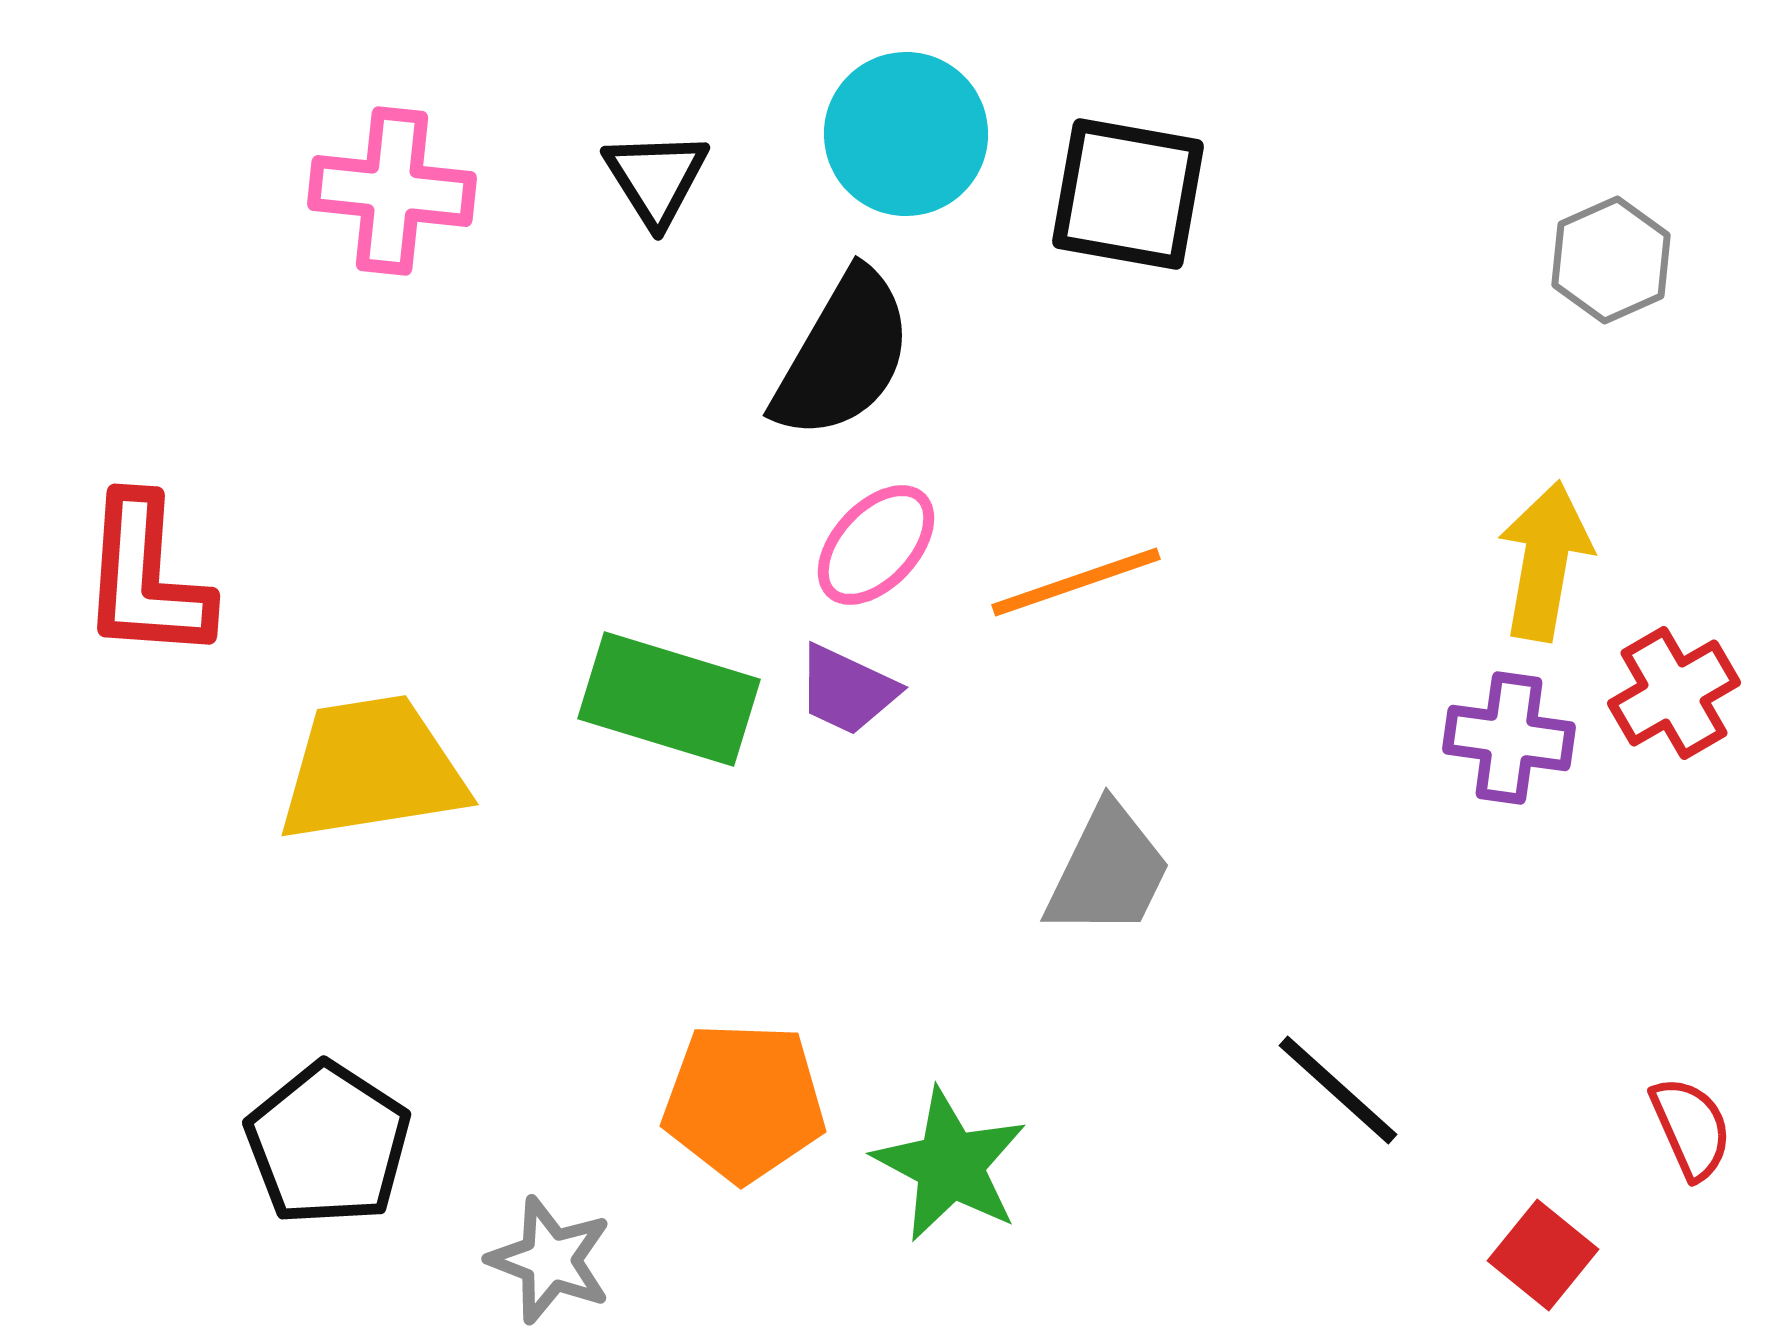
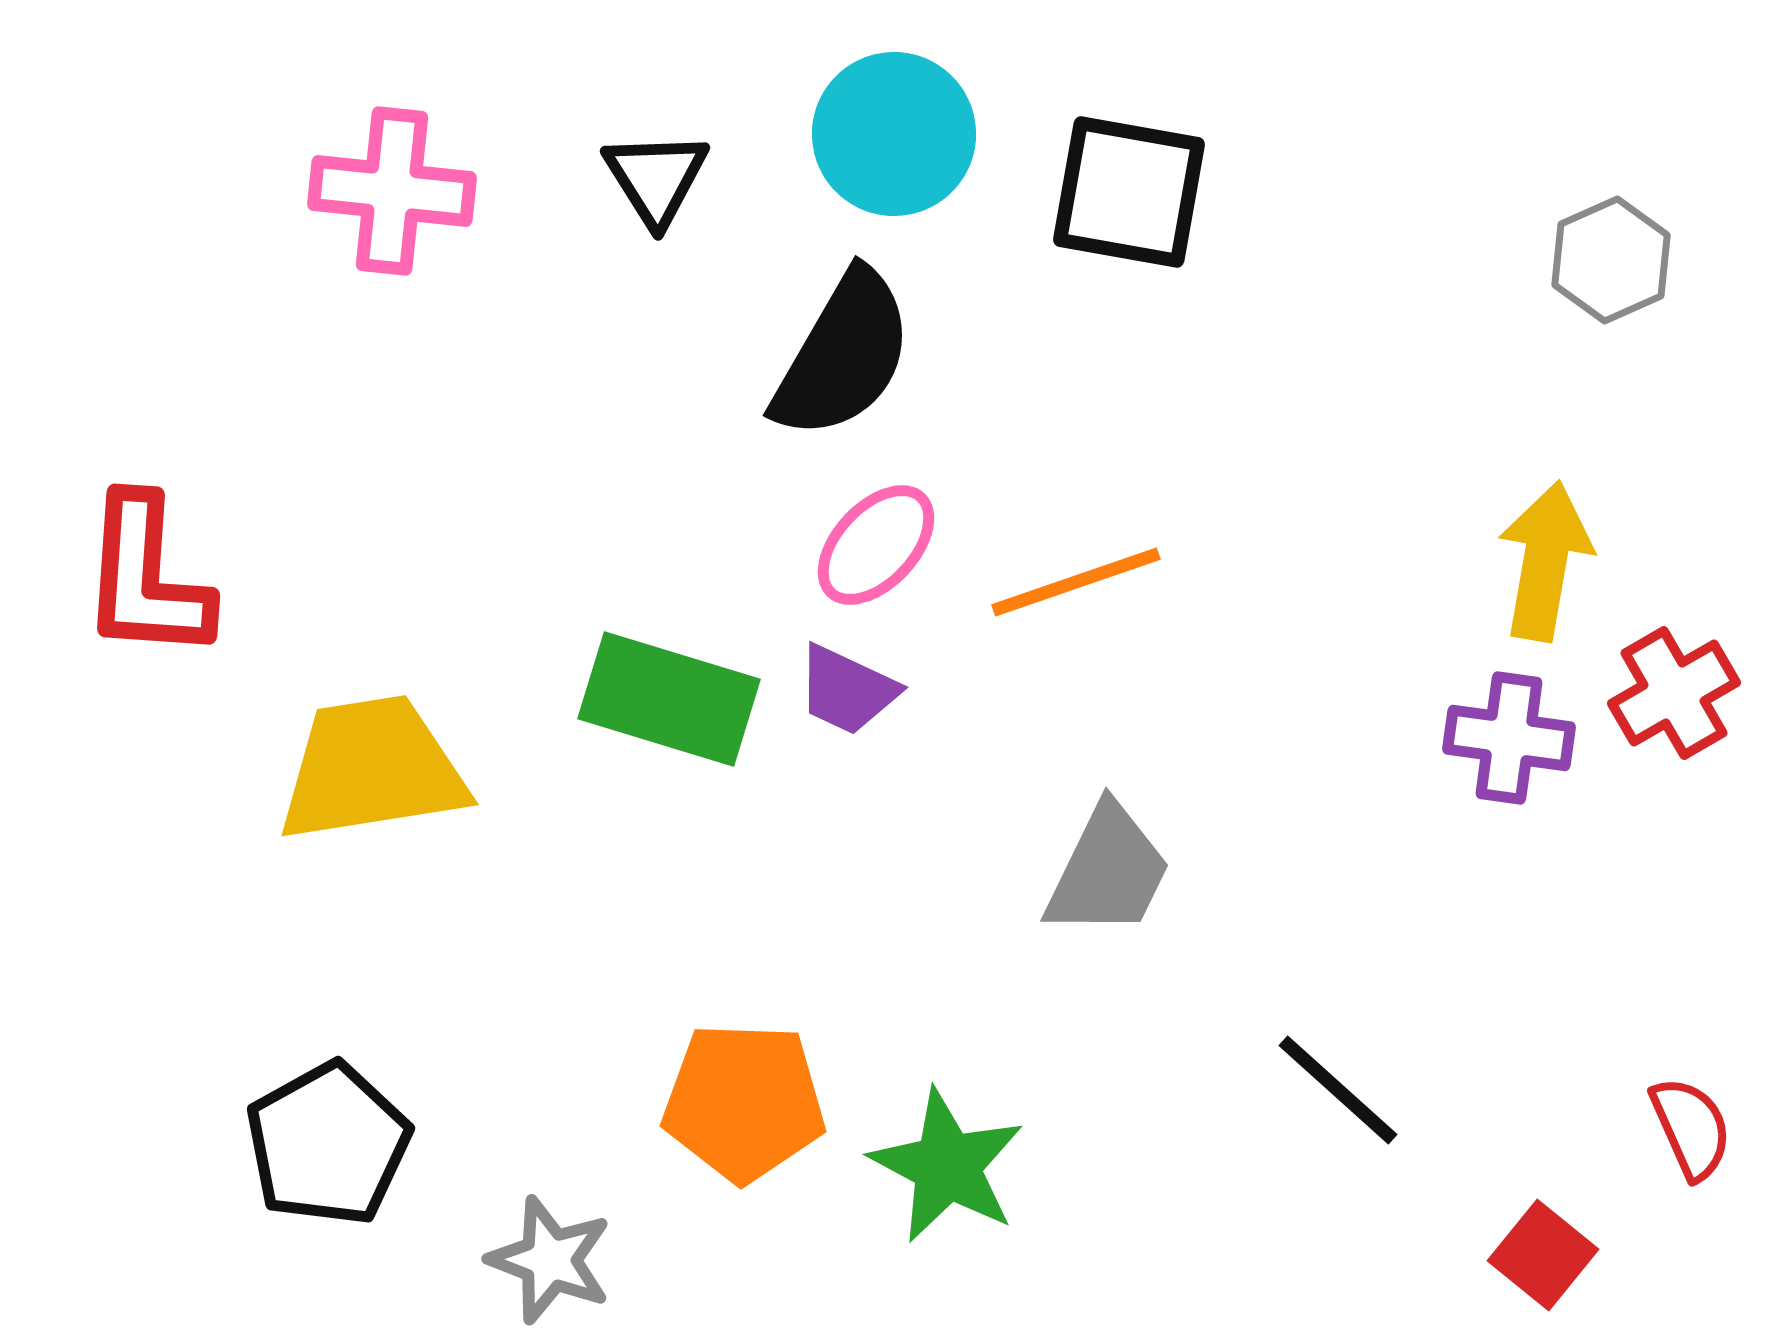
cyan circle: moved 12 px left
black square: moved 1 px right, 2 px up
black pentagon: rotated 10 degrees clockwise
green star: moved 3 px left, 1 px down
